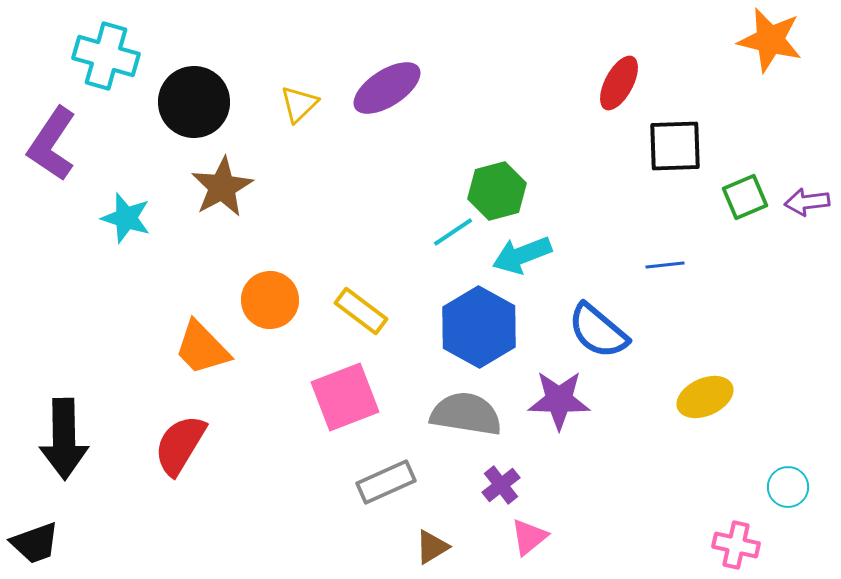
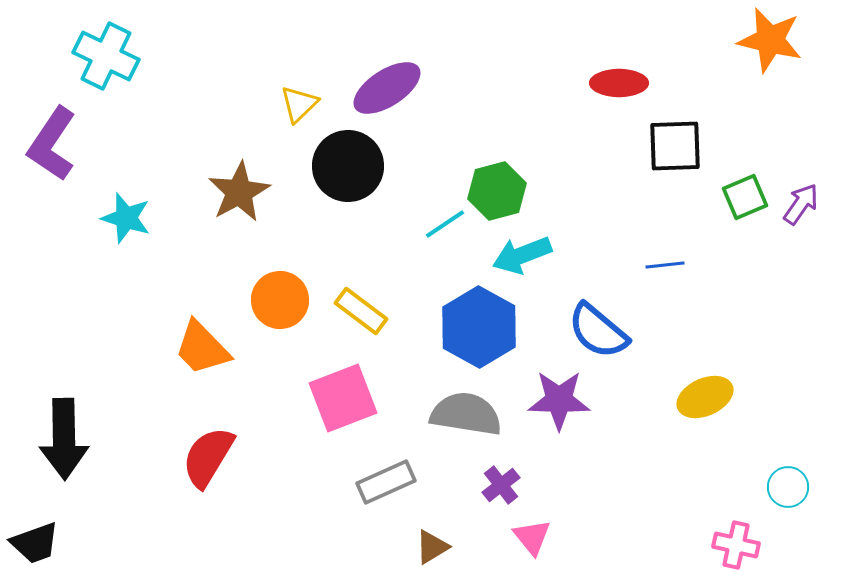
cyan cross: rotated 10 degrees clockwise
red ellipse: rotated 62 degrees clockwise
black circle: moved 154 px right, 64 px down
brown star: moved 17 px right, 5 px down
purple arrow: moved 6 px left, 2 px down; rotated 132 degrees clockwise
cyan line: moved 8 px left, 8 px up
orange circle: moved 10 px right
pink square: moved 2 px left, 1 px down
red semicircle: moved 28 px right, 12 px down
pink triangle: moved 3 px right; rotated 30 degrees counterclockwise
